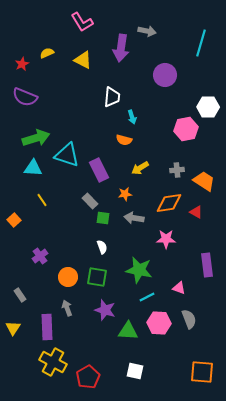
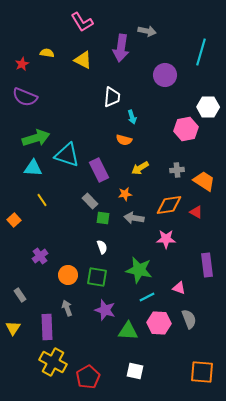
cyan line at (201, 43): moved 9 px down
yellow semicircle at (47, 53): rotated 32 degrees clockwise
orange diamond at (169, 203): moved 2 px down
orange circle at (68, 277): moved 2 px up
